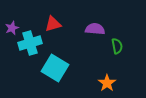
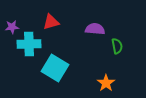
red triangle: moved 2 px left, 2 px up
purple star: moved 1 px up; rotated 16 degrees clockwise
cyan cross: moved 1 px left, 1 px down; rotated 15 degrees clockwise
orange star: moved 1 px left
